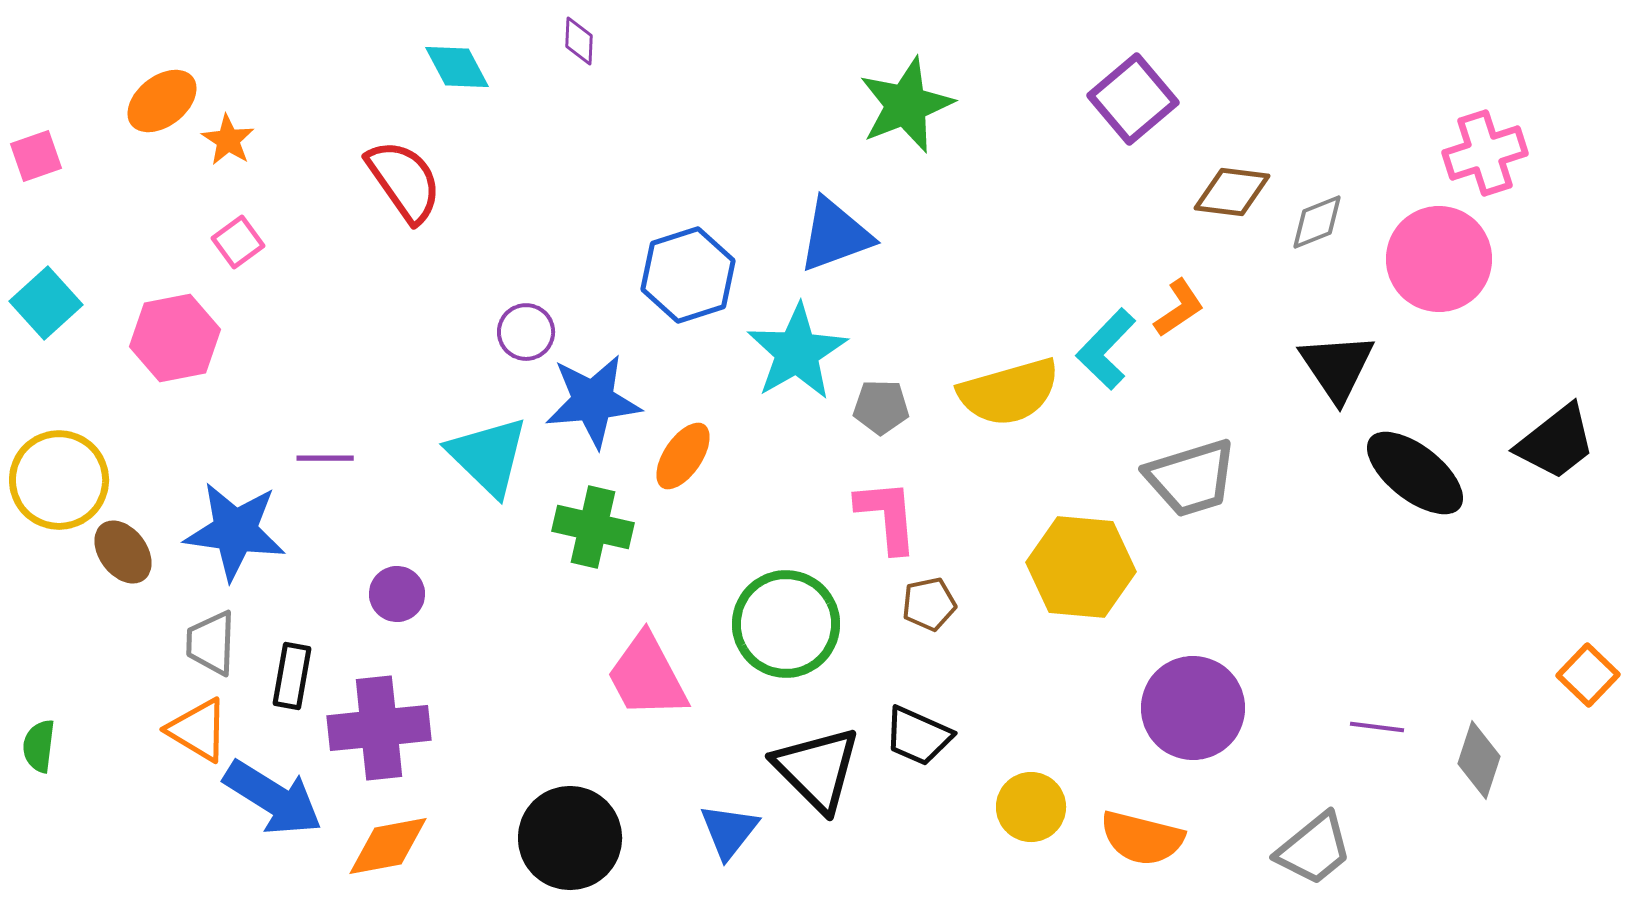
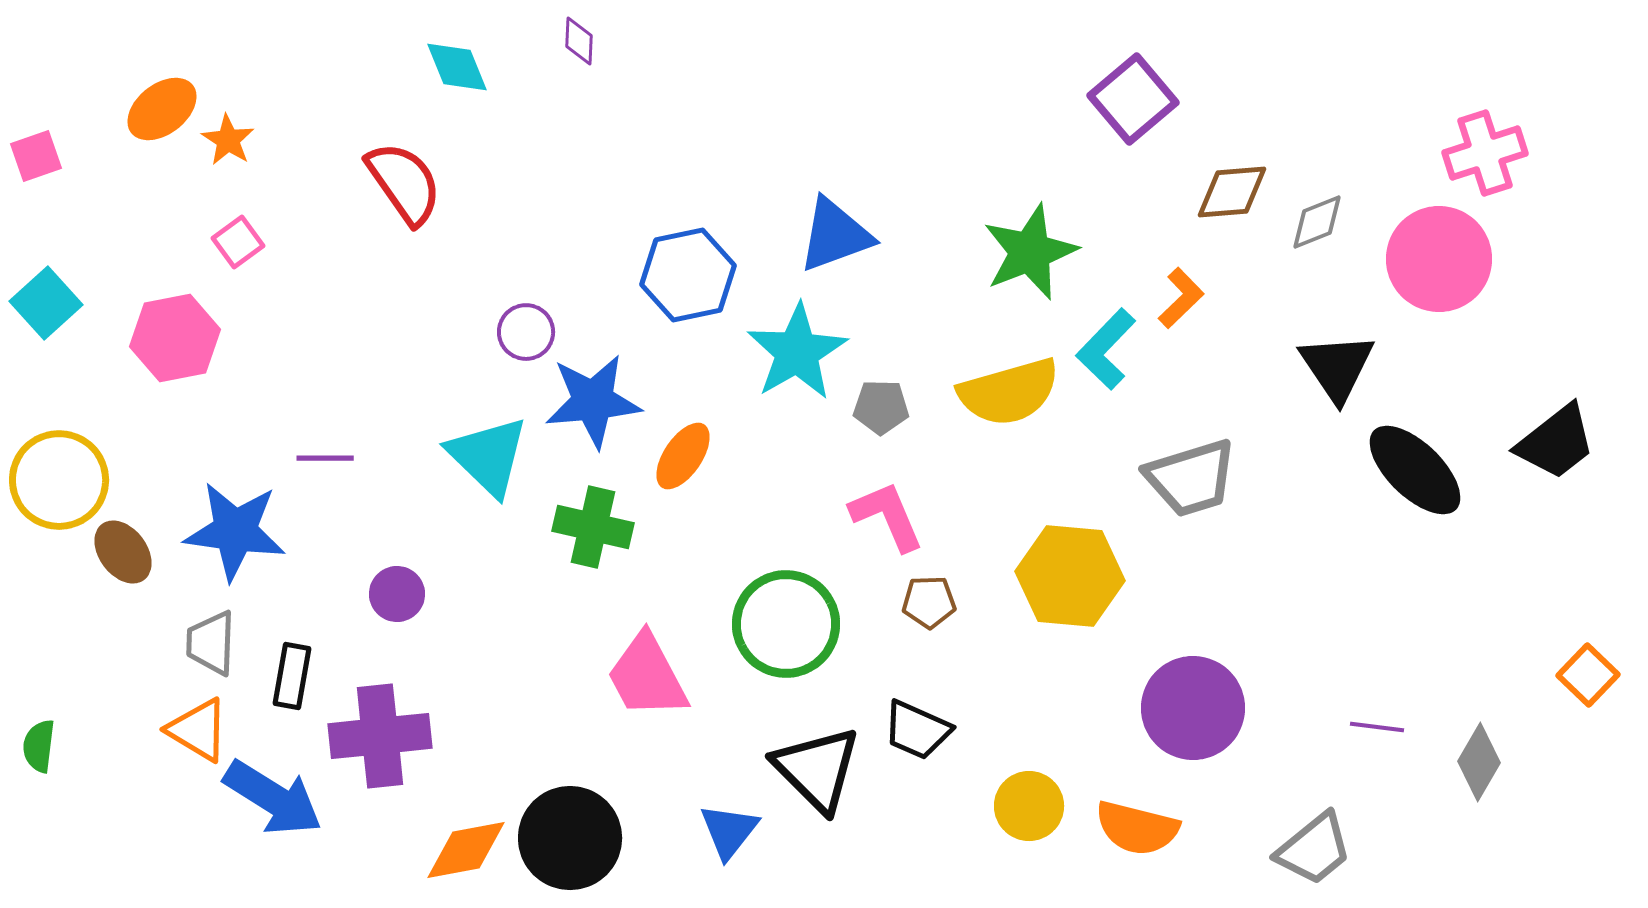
cyan diamond at (457, 67): rotated 6 degrees clockwise
orange ellipse at (162, 101): moved 8 px down
green star at (906, 105): moved 124 px right, 147 px down
red semicircle at (404, 181): moved 2 px down
brown diamond at (1232, 192): rotated 12 degrees counterclockwise
blue hexagon at (688, 275): rotated 6 degrees clockwise
orange L-shape at (1179, 308): moved 2 px right, 10 px up; rotated 10 degrees counterclockwise
black ellipse at (1415, 473): moved 3 px up; rotated 6 degrees clockwise
pink L-shape at (887, 516): rotated 18 degrees counterclockwise
yellow hexagon at (1081, 567): moved 11 px left, 9 px down
brown pentagon at (929, 604): moved 2 px up; rotated 10 degrees clockwise
purple cross at (379, 728): moved 1 px right, 8 px down
black trapezoid at (918, 736): moved 1 px left, 6 px up
gray diamond at (1479, 760): moved 2 px down; rotated 12 degrees clockwise
yellow circle at (1031, 807): moved 2 px left, 1 px up
orange semicircle at (1142, 838): moved 5 px left, 10 px up
orange diamond at (388, 846): moved 78 px right, 4 px down
